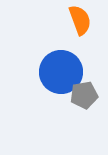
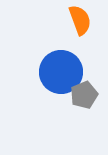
gray pentagon: rotated 12 degrees counterclockwise
